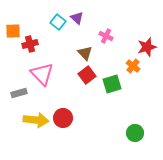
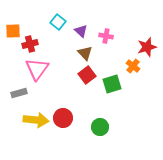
purple triangle: moved 4 px right, 13 px down
pink cross: rotated 16 degrees counterclockwise
pink triangle: moved 5 px left, 5 px up; rotated 20 degrees clockwise
green circle: moved 35 px left, 6 px up
